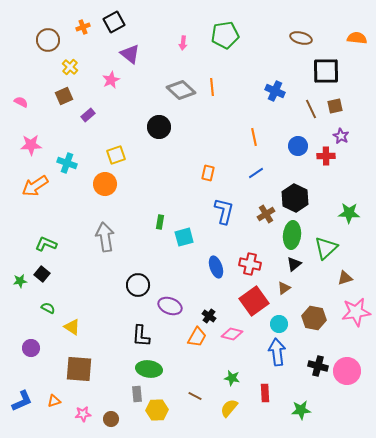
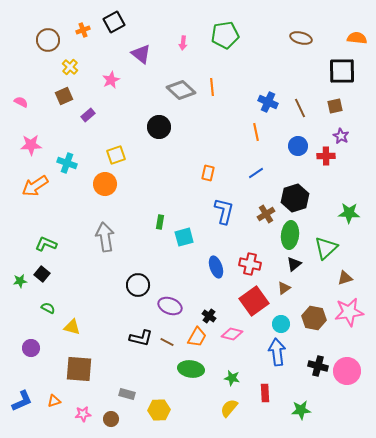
orange cross at (83, 27): moved 3 px down
purple triangle at (130, 54): moved 11 px right
black square at (326, 71): moved 16 px right
blue cross at (275, 91): moved 7 px left, 11 px down
brown line at (311, 109): moved 11 px left, 1 px up
orange line at (254, 137): moved 2 px right, 5 px up
black hexagon at (295, 198): rotated 16 degrees clockwise
green ellipse at (292, 235): moved 2 px left
pink star at (356, 312): moved 7 px left
cyan circle at (279, 324): moved 2 px right
yellow triangle at (72, 327): rotated 18 degrees counterclockwise
black L-shape at (141, 336): moved 2 px down; rotated 80 degrees counterclockwise
green ellipse at (149, 369): moved 42 px right
gray rectangle at (137, 394): moved 10 px left; rotated 70 degrees counterclockwise
brown line at (195, 396): moved 28 px left, 54 px up
yellow hexagon at (157, 410): moved 2 px right
